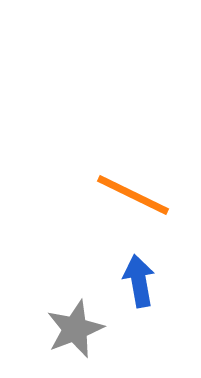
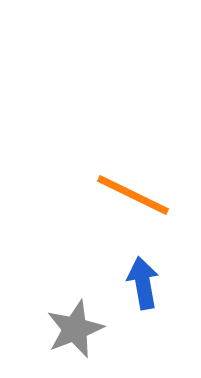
blue arrow: moved 4 px right, 2 px down
